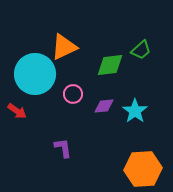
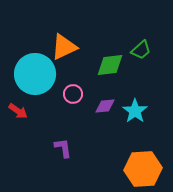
purple diamond: moved 1 px right
red arrow: moved 1 px right
